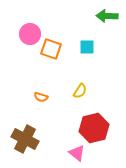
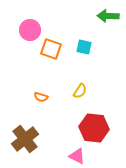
green arrow: moved 1 px right
pink circle: moved 4 px up
cyan square: moved 3 px left; rotated 14 degrees clockwise
red hexagon: rotated 20 degrees clockwise
brown cross: rotated 24 degrees clockwise
pink triangle: moved 3 px down; rotated 12 degrees counterclockwise
